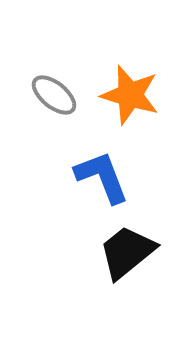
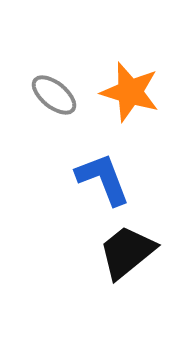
orange star: moved 3 px up
blue L-shape: moved 1 px right, 2 px down
